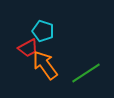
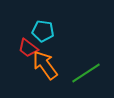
cyan pentagon: rotated 10 degrees counterclockwise
red trapezoid: rotated 65 degrees clockwise
